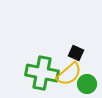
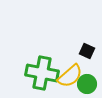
black square: moved 11 px right, 2 px up
yellow semicircle: moved 1 px right, 2 px down
